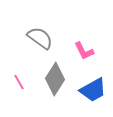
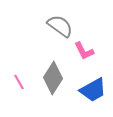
gray semicircle: moved 20 px right, 12 px up
gray diamond: moved 2 px left, 1 px up
